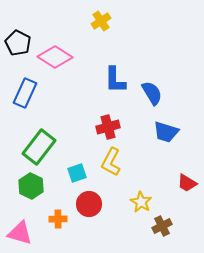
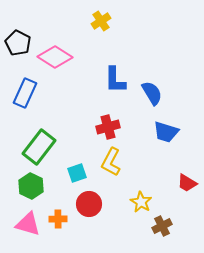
pink triangle: moved 8 px right, 9 px up
